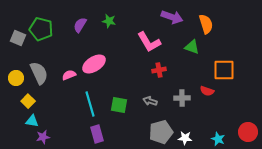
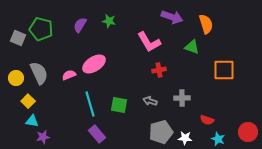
red semicircle: moved 29 px down
purple rectangle: rotated 24 degrees counterclockwise
